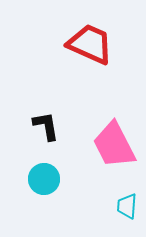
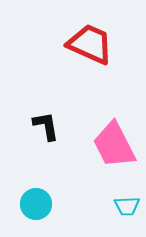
cyan circle: moved 8 px left, 25 px down
cyan trapezoid: rotated 96 degrees counterclockwise
